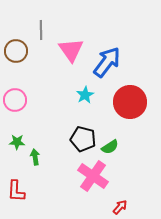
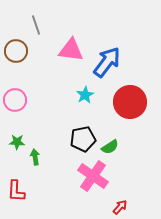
gray line: moved 5 px left, 5 px up; rotated 18 degrees counterclockwise
pink triangle: rotated 48 degrees counterclockwise
black pentagon: rotated 25 degrees counterclockwise
